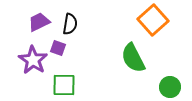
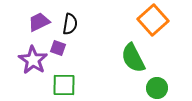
green circle: moved 13 px left, 1 px down
